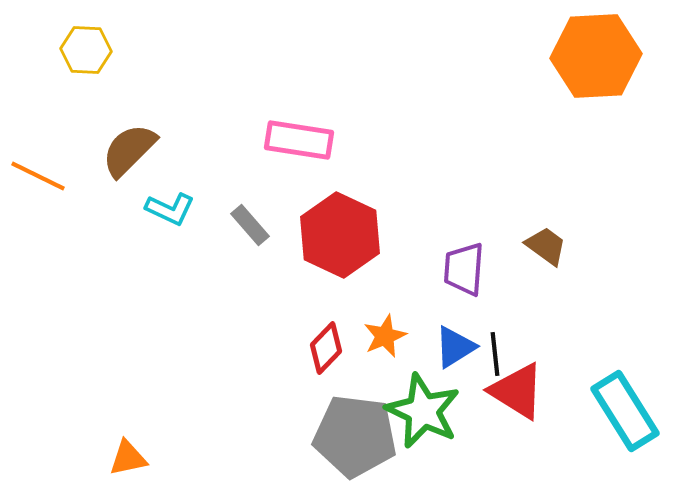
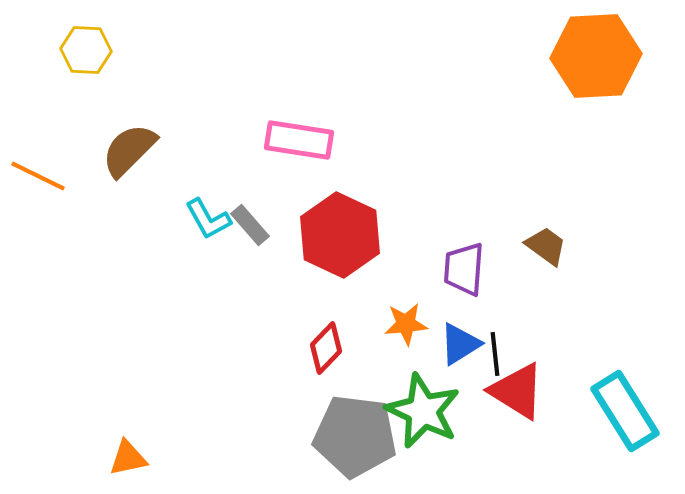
cyan L-shape: moved 38 px right, 10 px down; rotated 36 degrees clockwise
orange star: moved 21 px right, 12 px up; rotated 18 degrees clockwise
blue triangle: moved 5 px right, 3 px up
